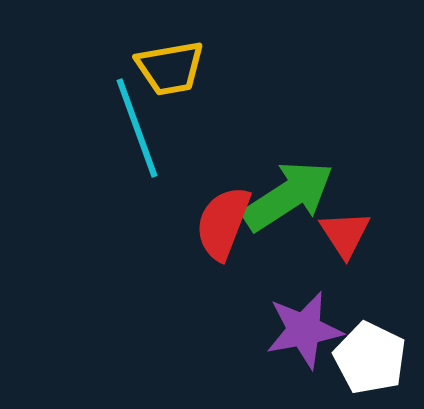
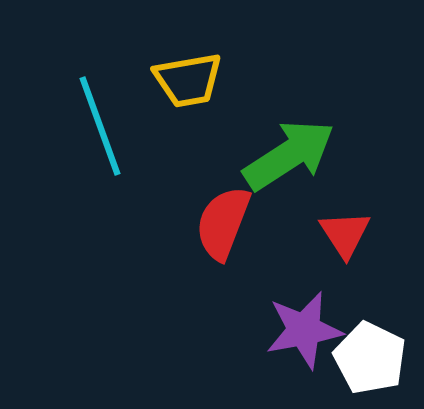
yellow trapezoid: moved 18 px right, 12 px down
cyan line: moved 37 px left, 2 px up
green arrow: moved 1 px right, 41 px up
